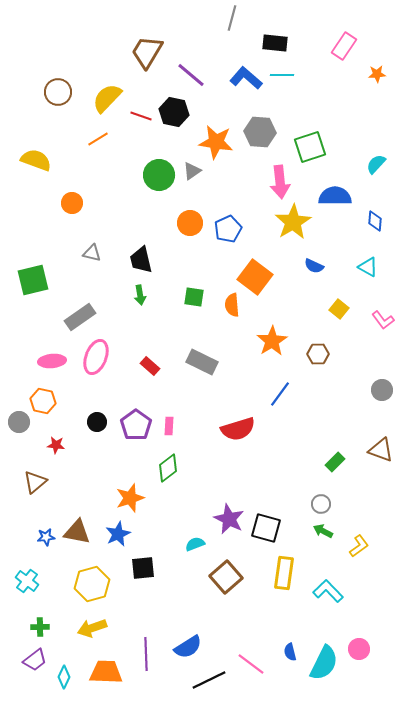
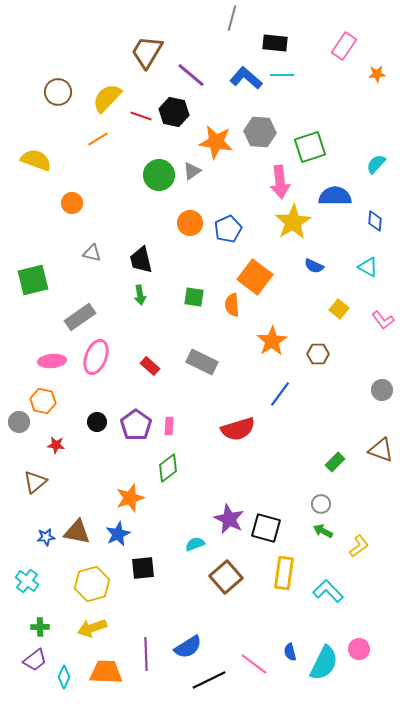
pink line at (251, 664): moved 3 px right
